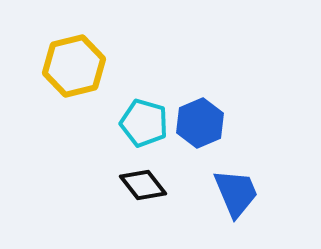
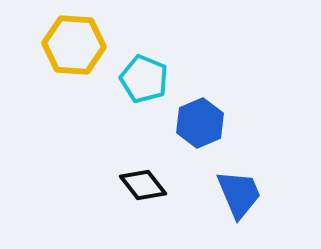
yellow hexagon: moved 21 px up; rotated 18 degrees clockwise
cyan pentagon: moved 44 px up; rotated 6 degrees clockwise
blue trapezoid: moved 3 px right, 1 px down
